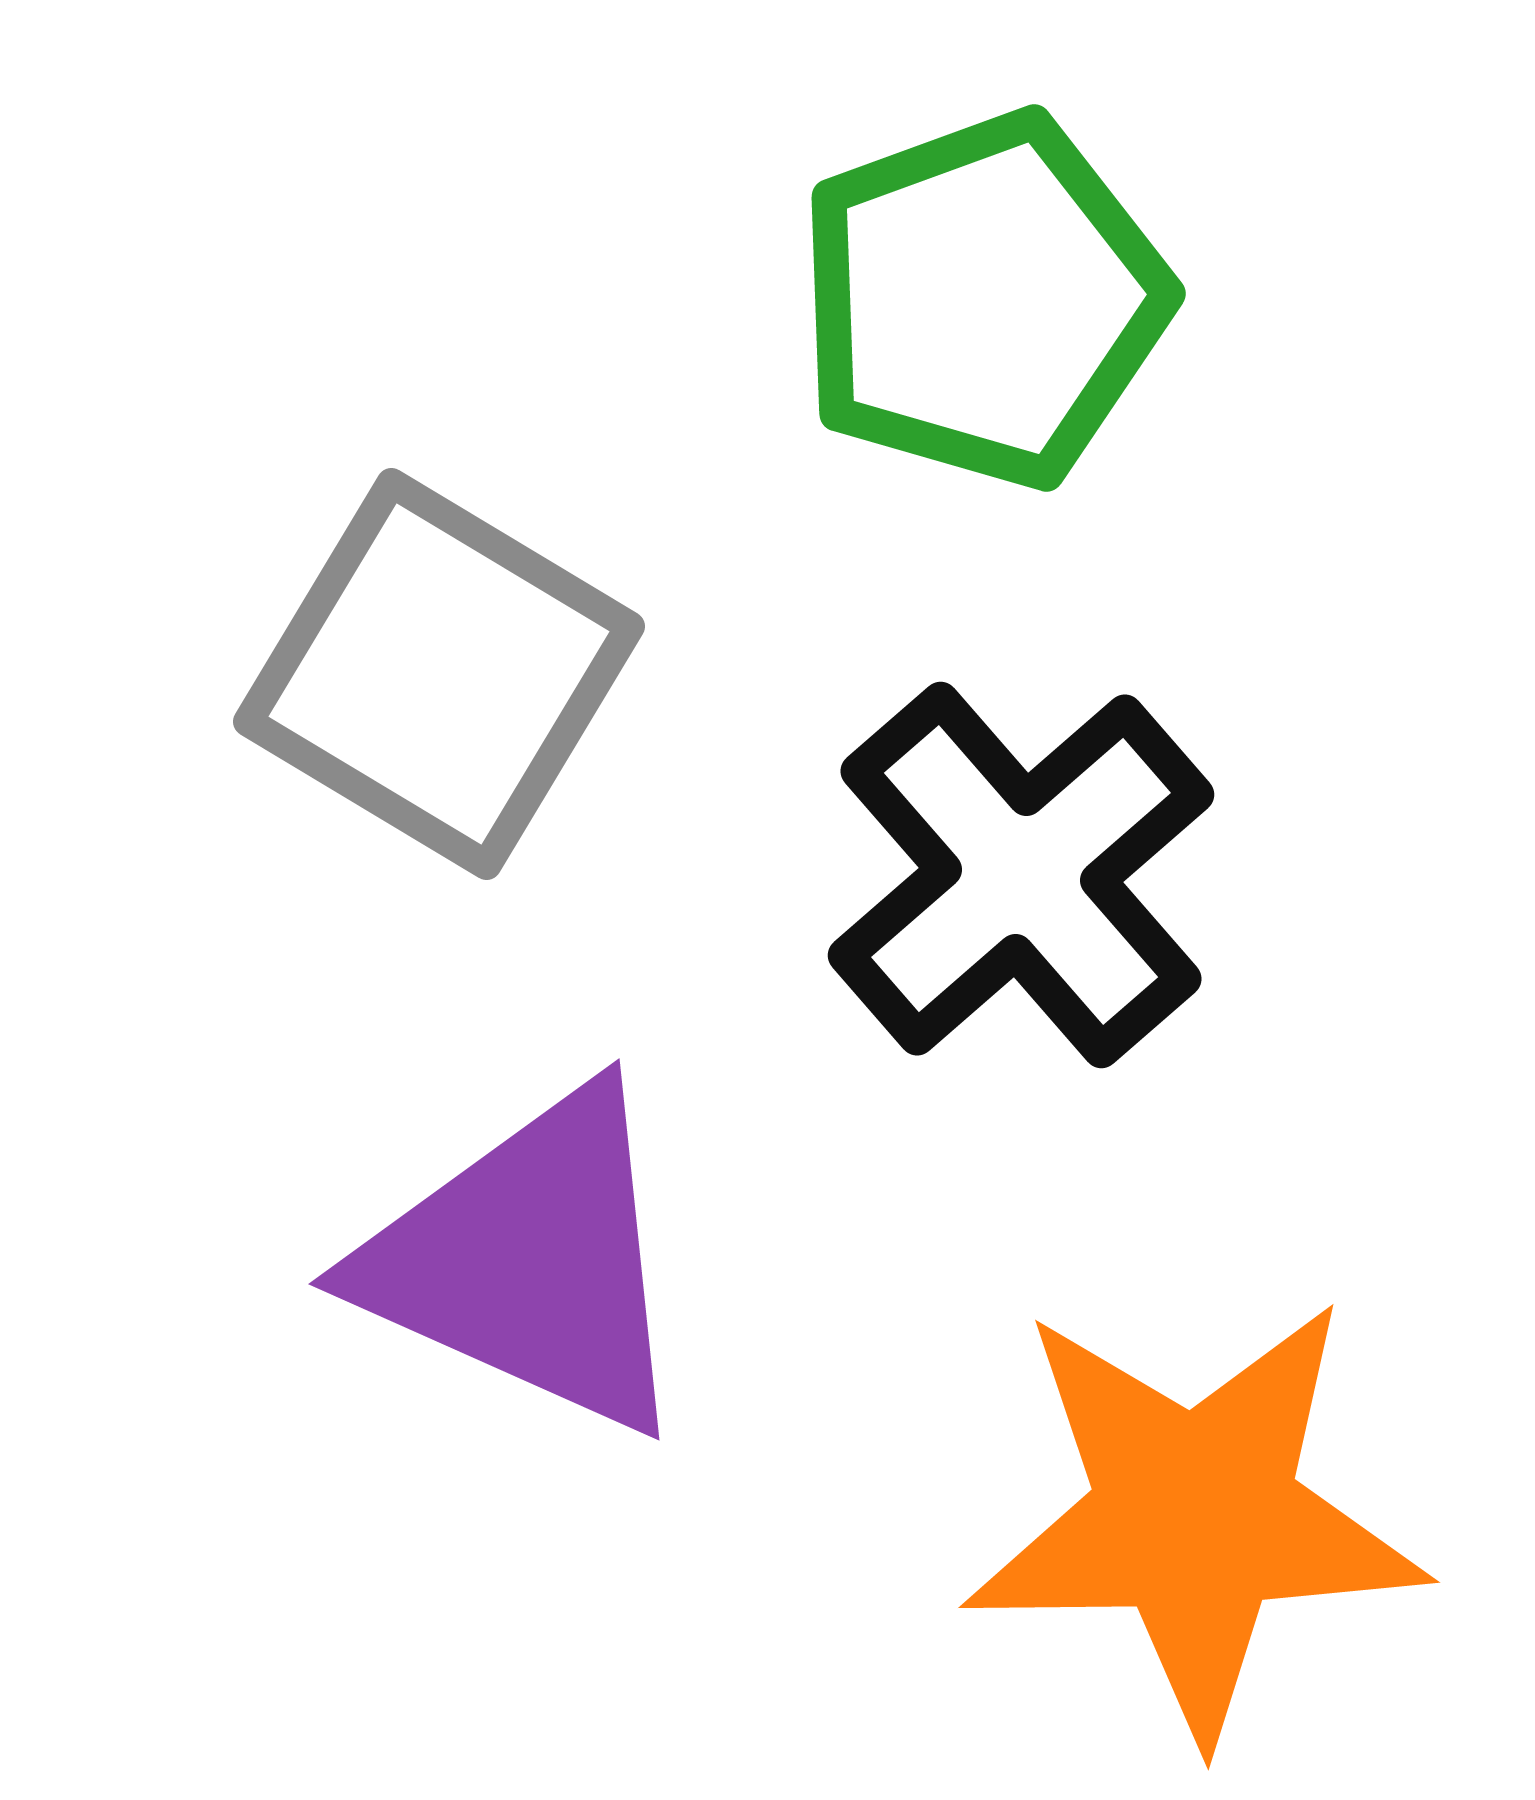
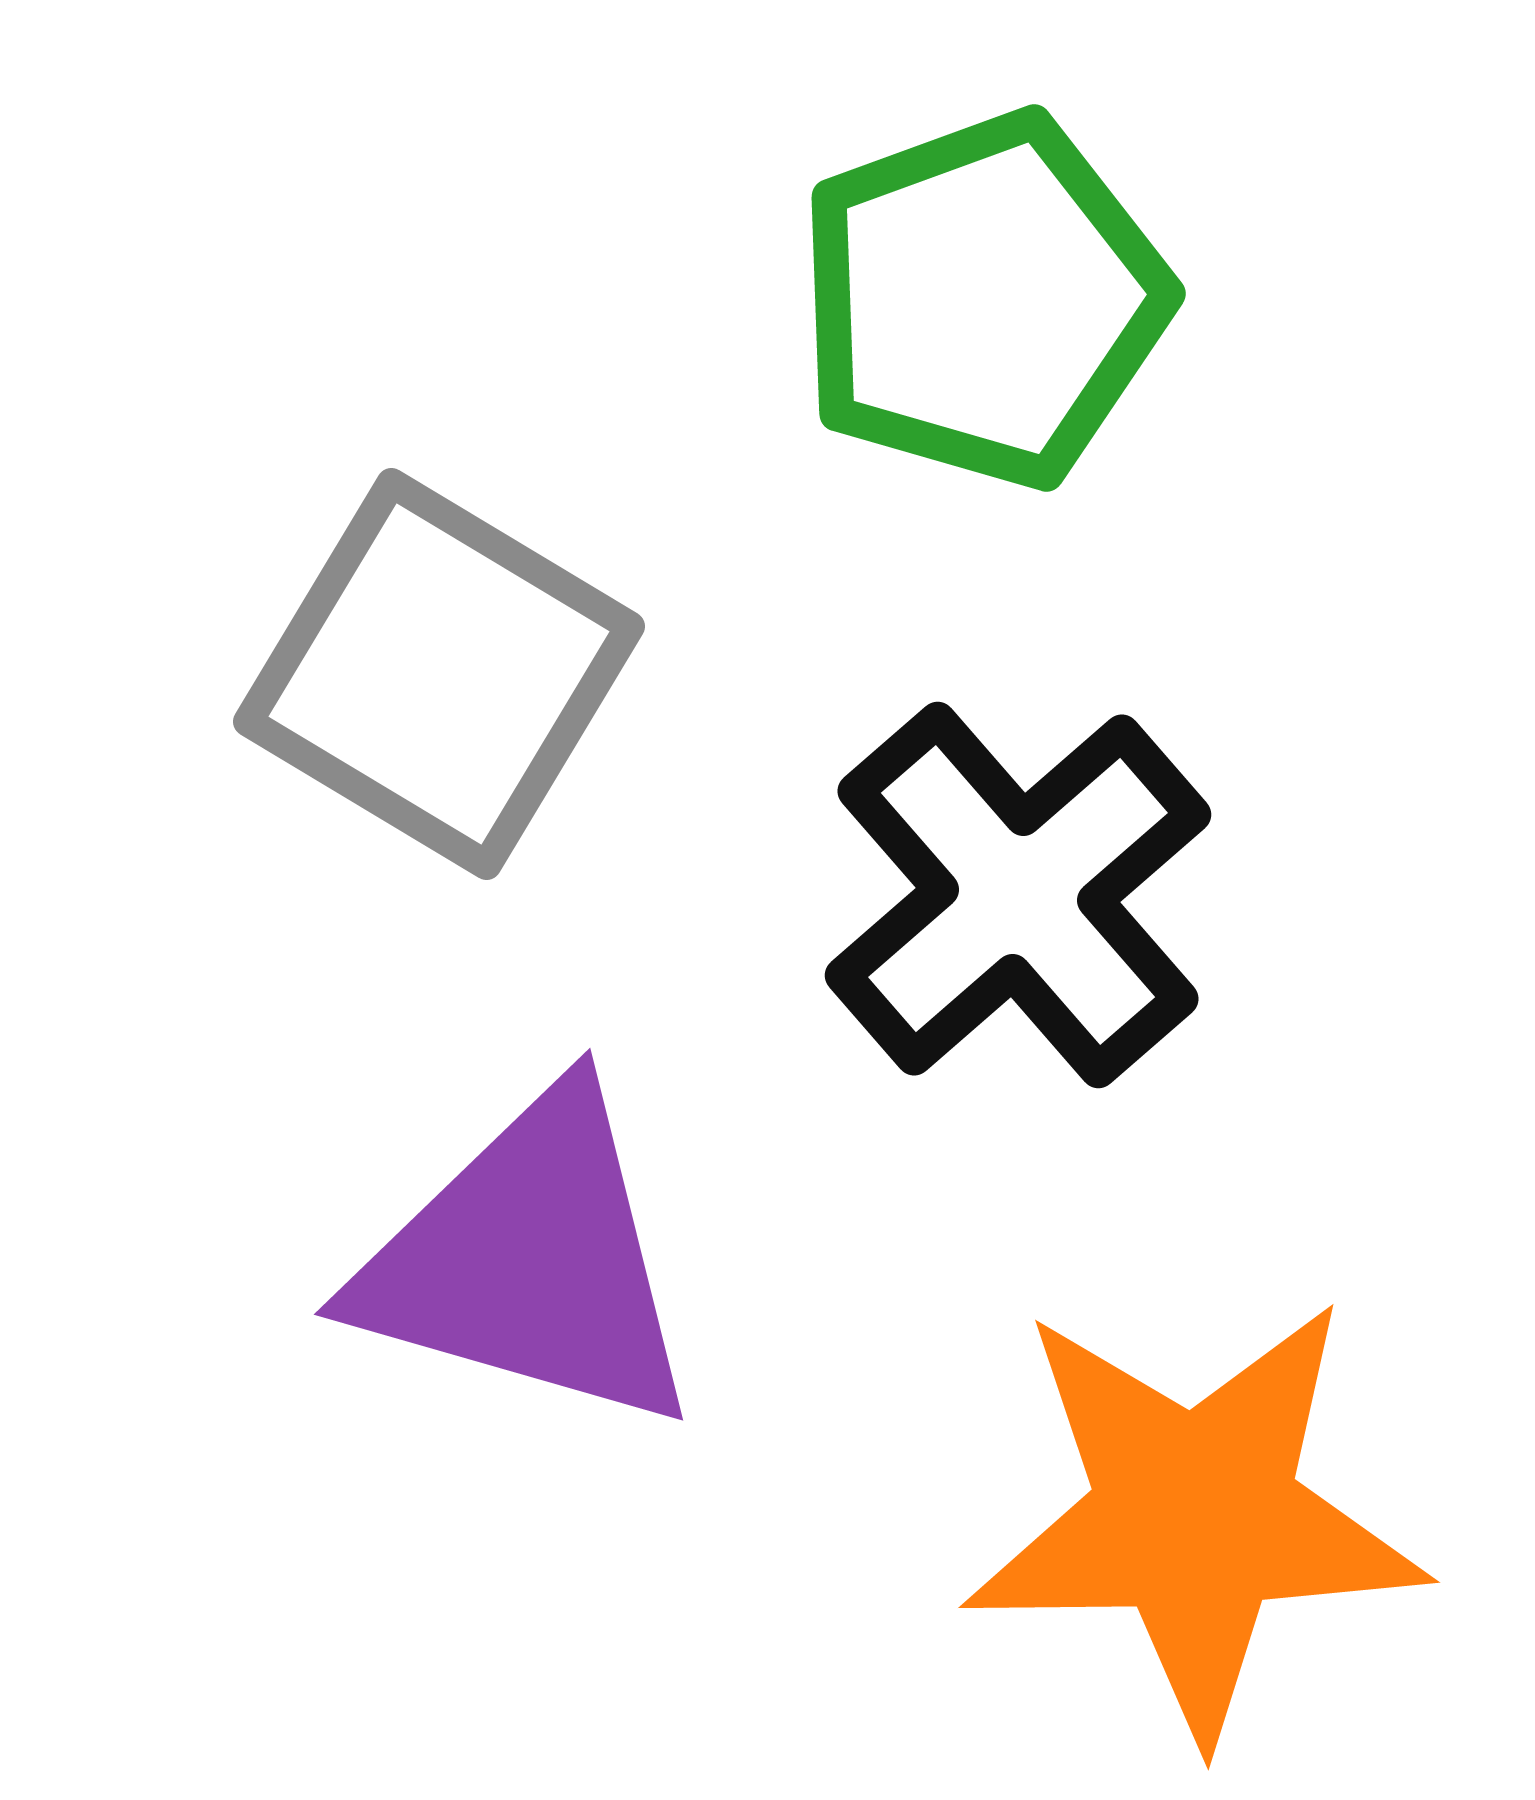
black cross: moved 3 px left, 20 px down
purple triangle: rotated 8 degrees counterclockwise
